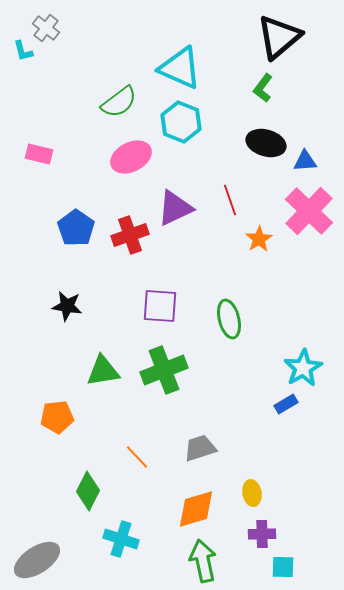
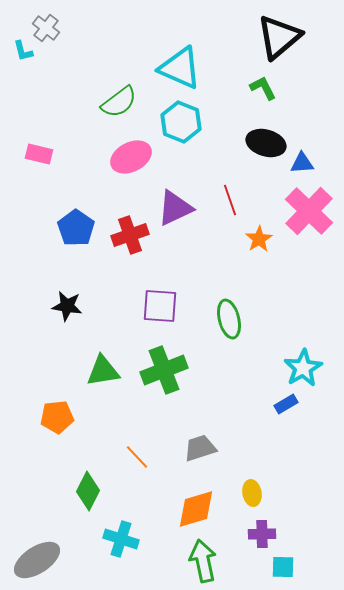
green L-shape: rotated 116 degrees clockwise
blue triangle: moved 3 px left, 2 px down
